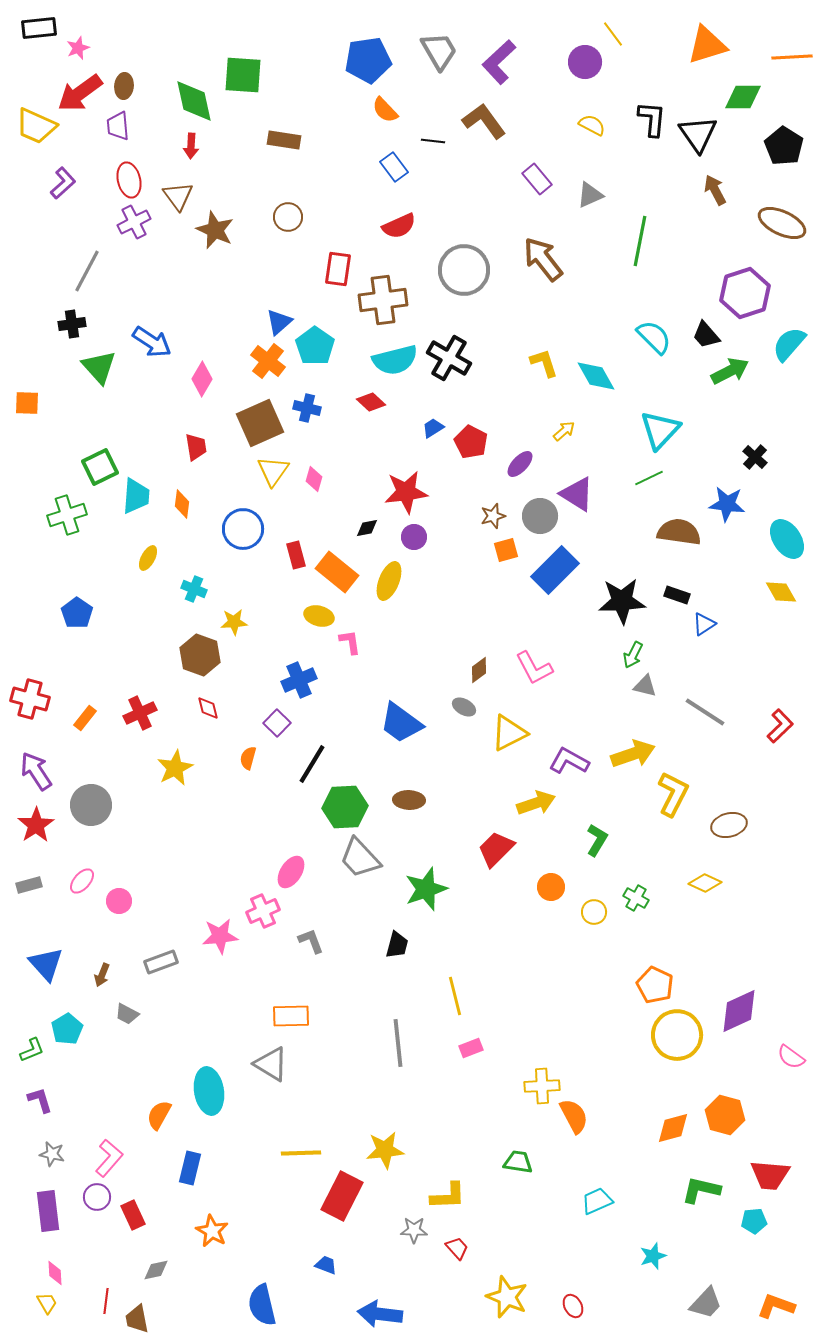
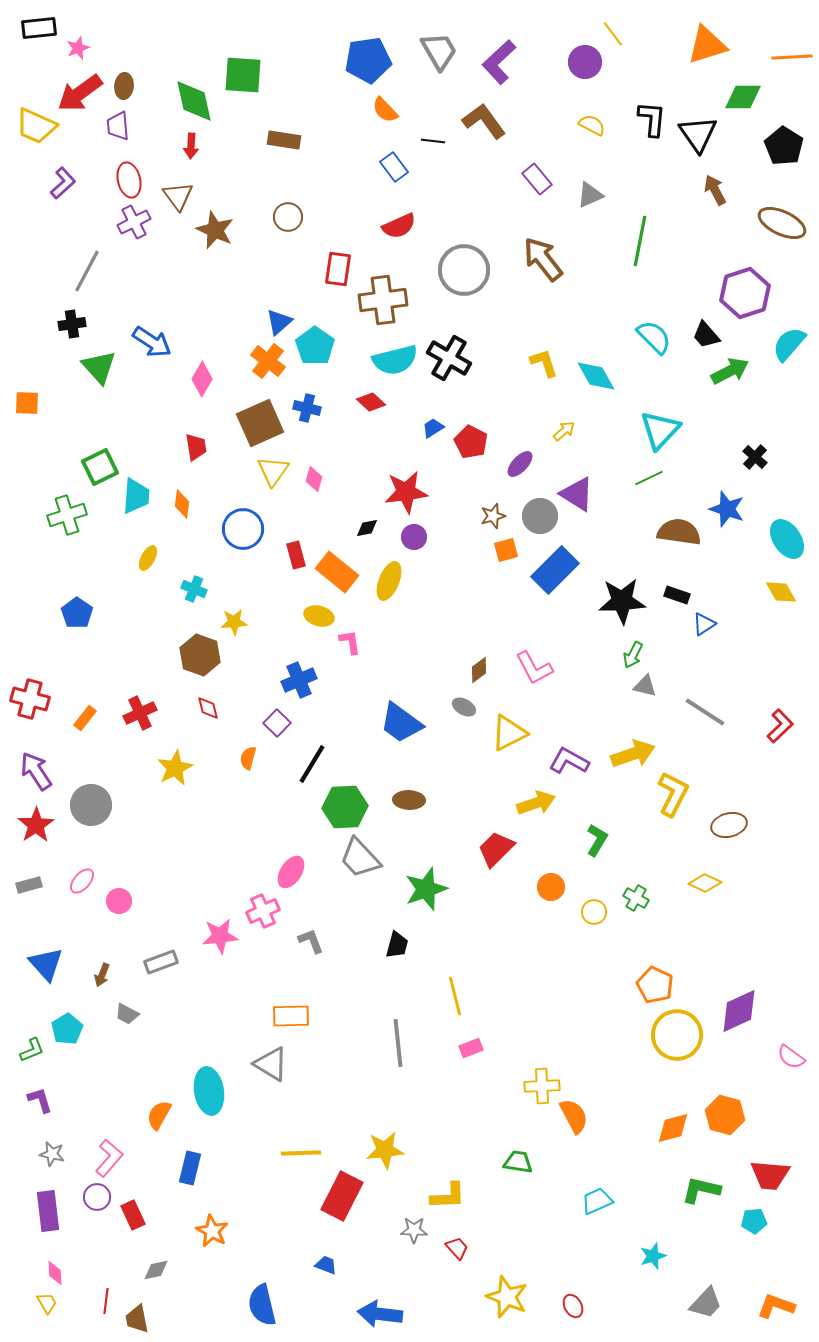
blue star at (727, 504): moved 5 px down; rotated 12 degrees clockwise
